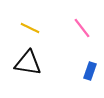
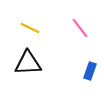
pink line: moved 2 px left
black triangle: rotated 12 degrees counterclockwise
